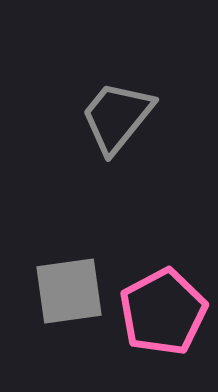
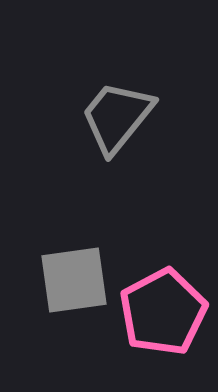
gray square: moved 5 px right, 11 px up
